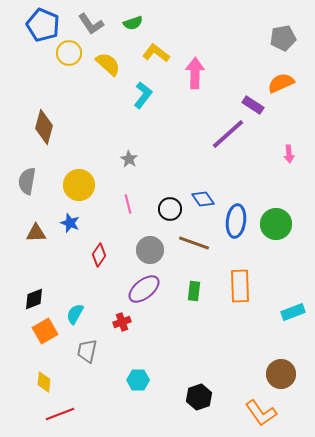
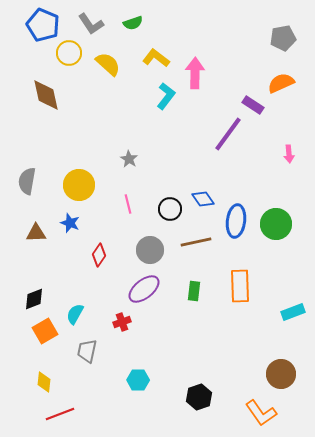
yellow L-shape at (156, 53): moved 5 px down
cyan L-shape at (143, 95): moved 23 px right, 1 px down
brown diamond at (44, 127): moved 2 px right, 32 px up; rotated 28 degrees counterclockwise
purple line at (228, 134): rotated 12 degrees counterclockwise
brown line at (194, 243): moved 2 px right, 1 px up; rotated 32 degrees counterclockwise
